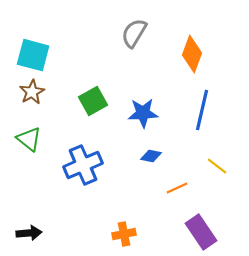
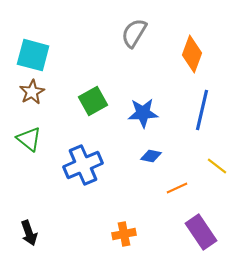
black arrow: rotated 75 degrees clockwise
